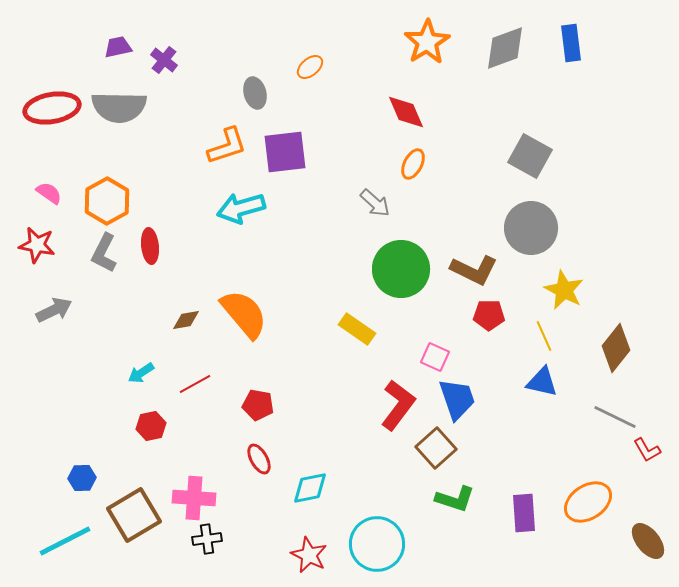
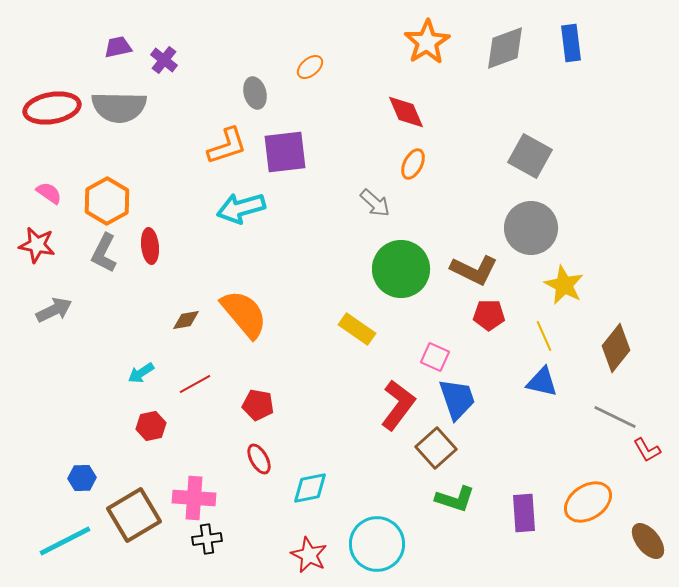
yellow star at (564, 290): moved 5 px up
